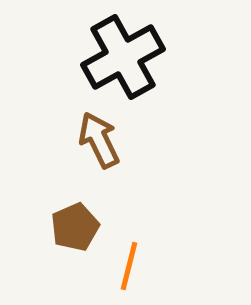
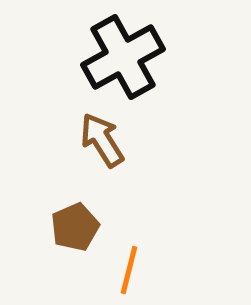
brown arrow: moved 3 px right; rotated 6 degrees counterclockwise
orange line: moved 4 px down
